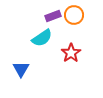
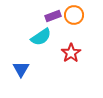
cyan semicircle: moved 1 px left, 1 px up
